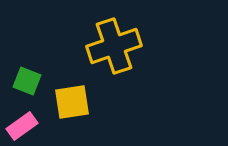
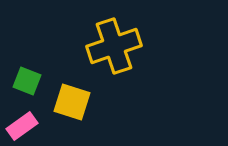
yellow square: rotated 27 degrees clockwise
